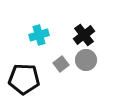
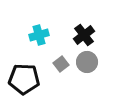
gray circle: moved 1 px right, 2 px down
